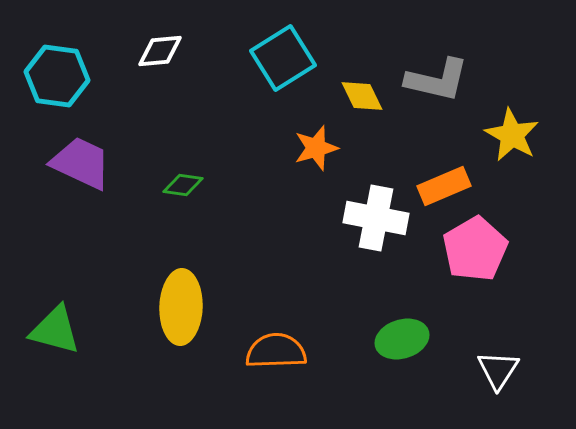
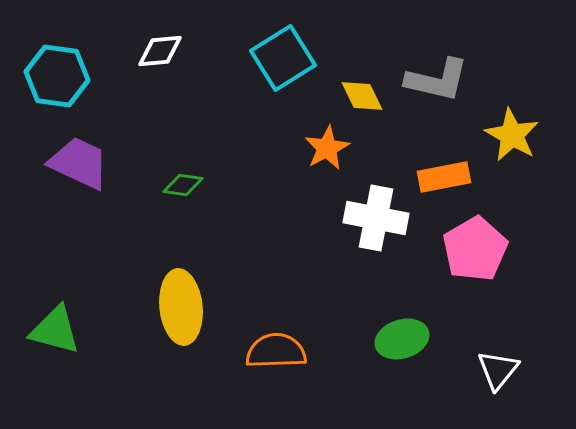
orange star: moved 11 px right; rotated 12 degrees counterclockwise
purple trapezoid: moved 2 px left
orange rectangle: moved 9 px up; rotated 12 degrees clockwise
yellow ellipse: rotated 8 degrees counterclockwise
white triangle: rotated 6 degrees clockwise
